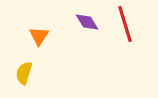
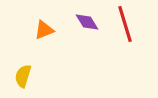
orange triangle: moved 5 px right, 6 px up; rotated 35 degrees clockwise
yellow semicircle: moved 1 px left, 3 px down
